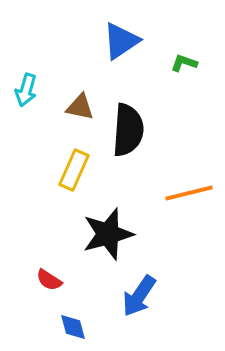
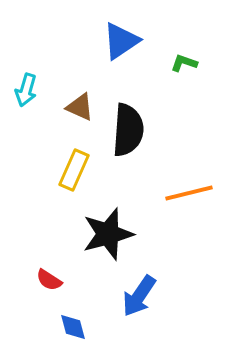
brown triangle: rotated 12 degrees clockwise
